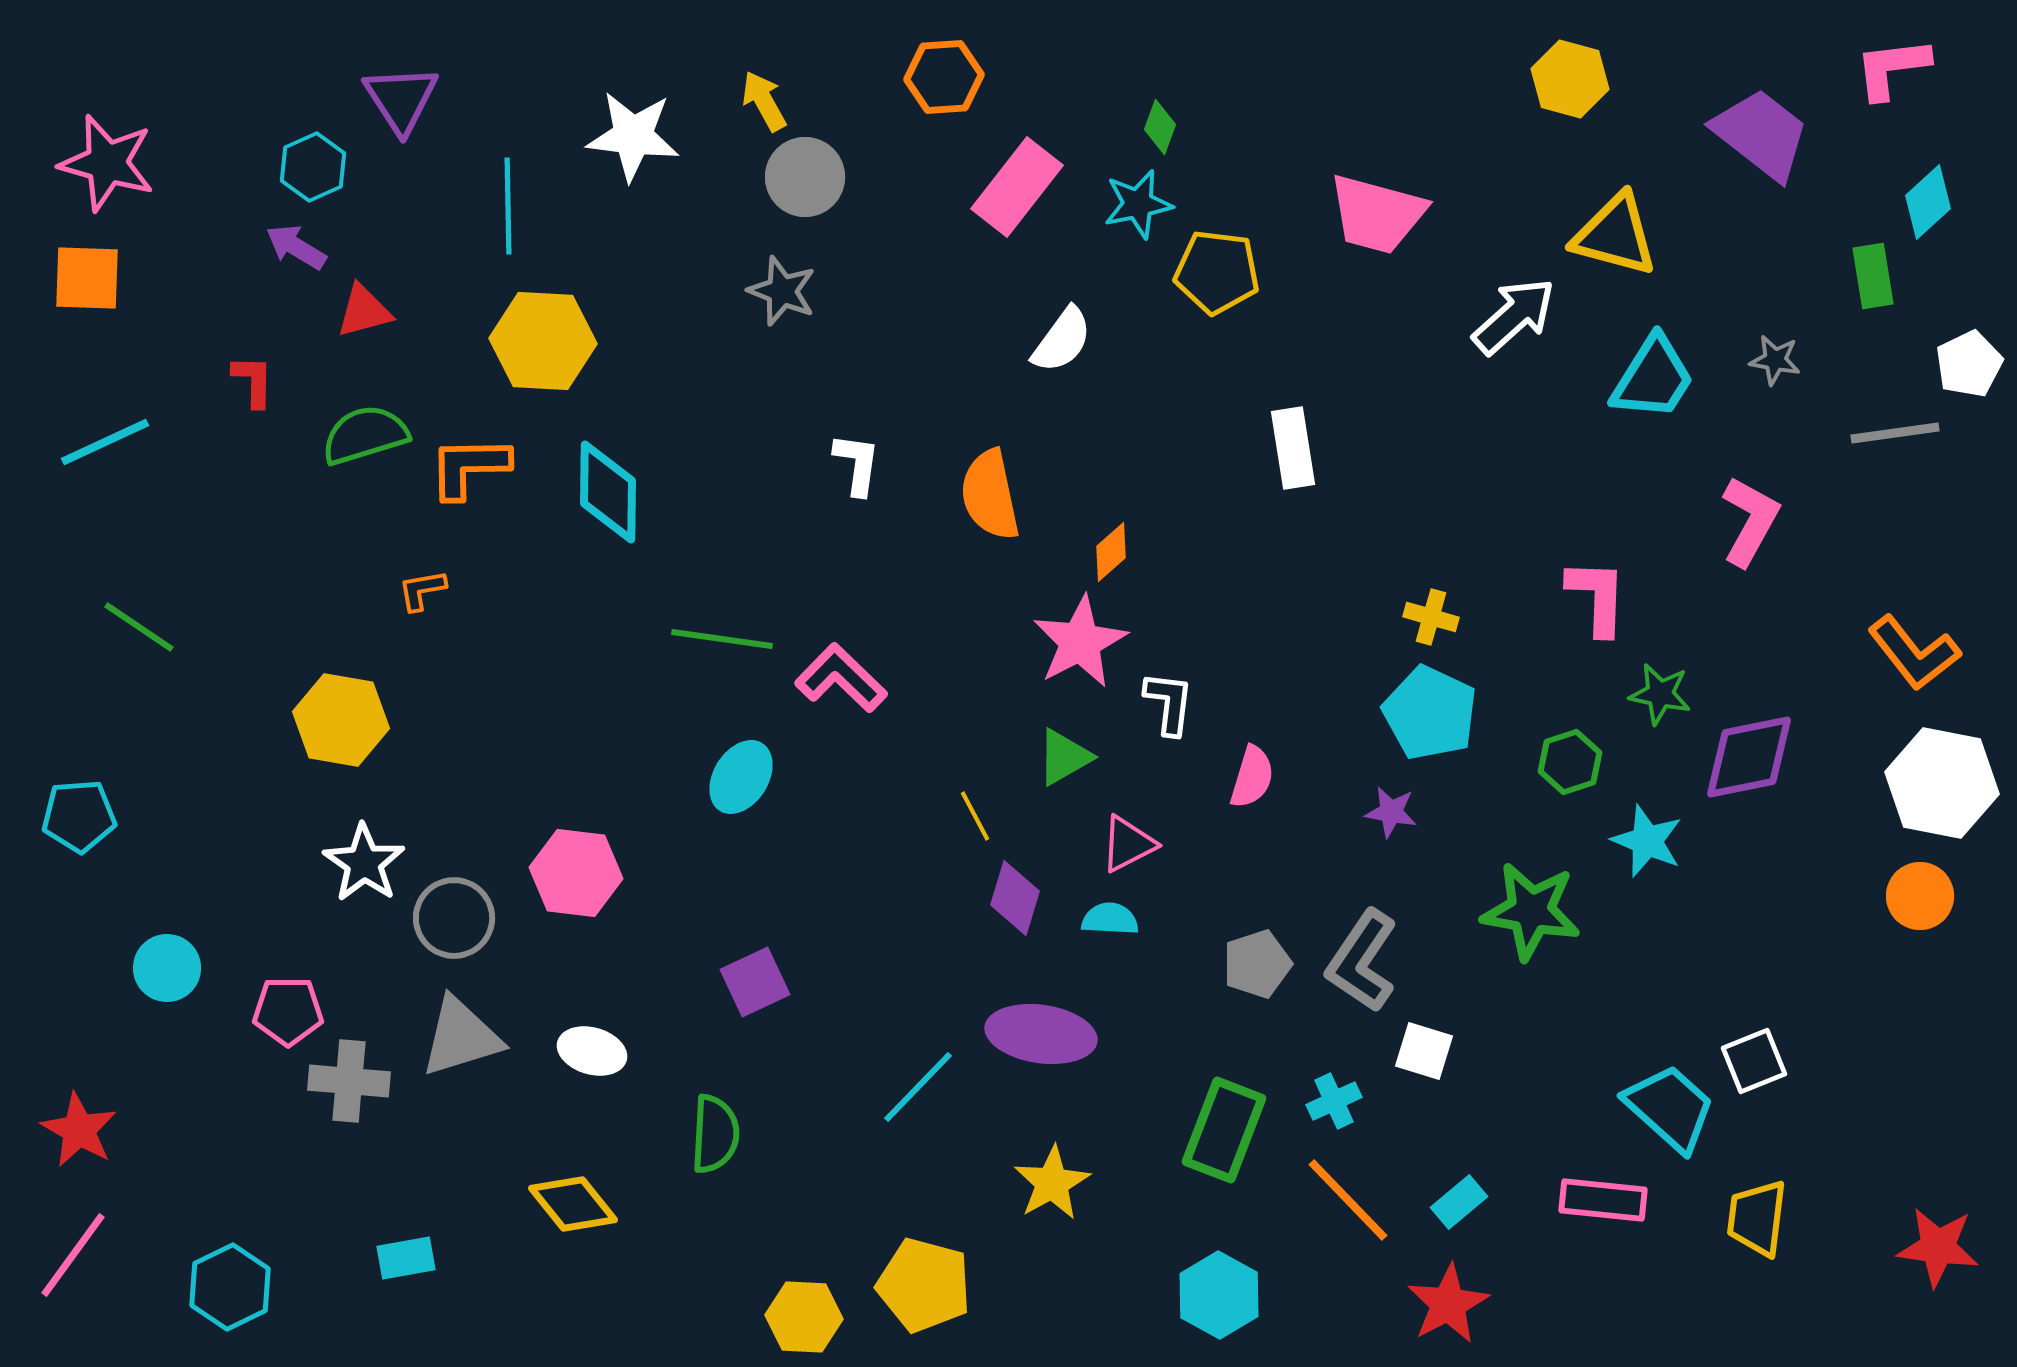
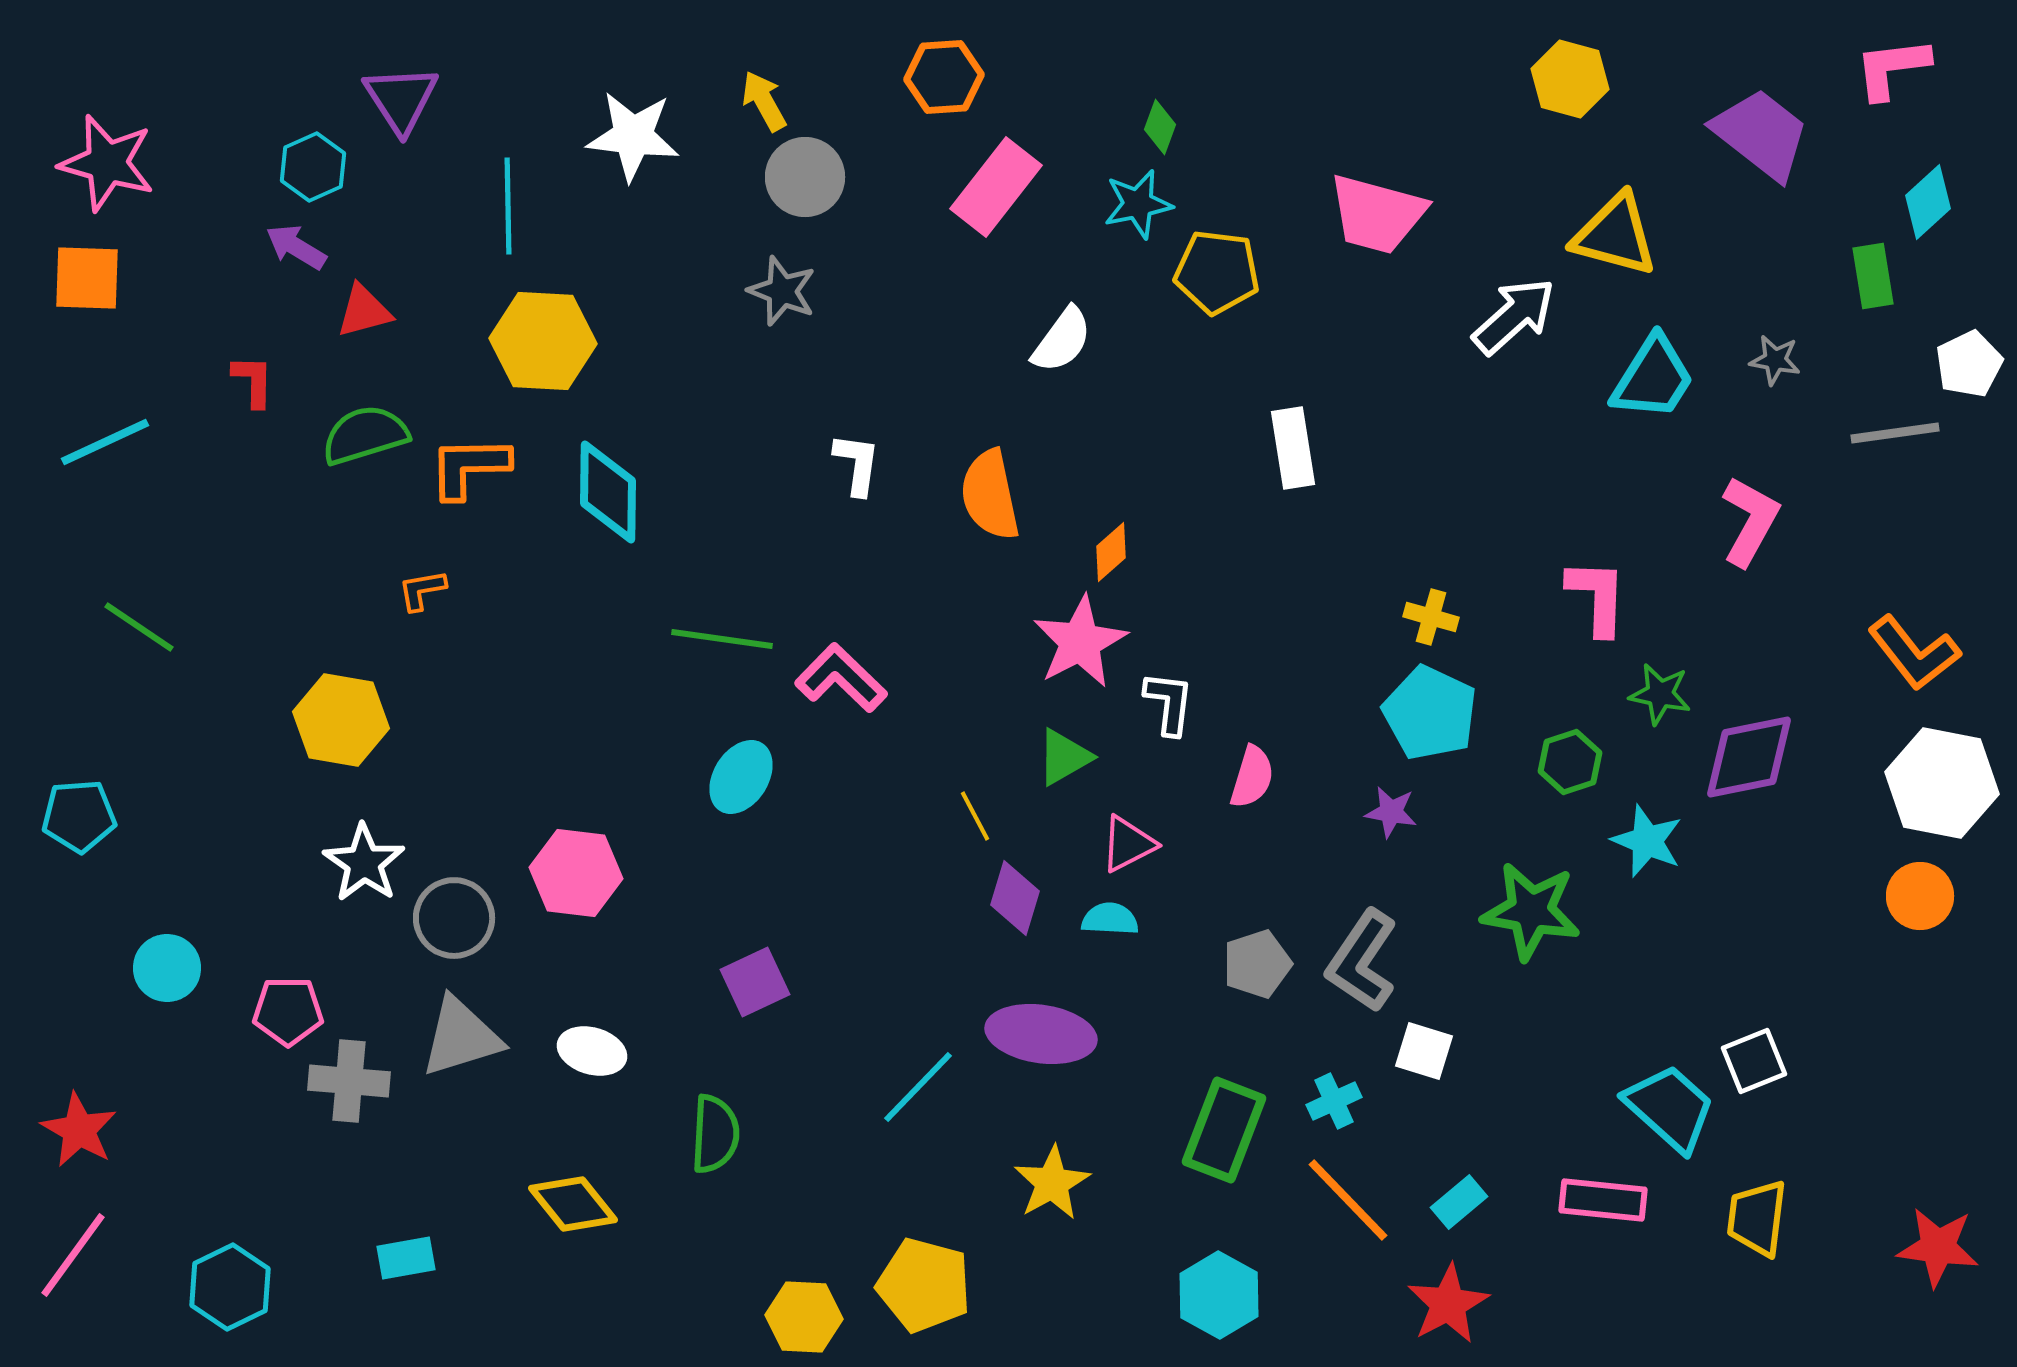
pink rectangle at (1017, 187): moved 21 px left
